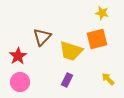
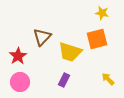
yellow trapezoid: moved 1 px left, 1 px down
purple rectangle: moved 3 px left
